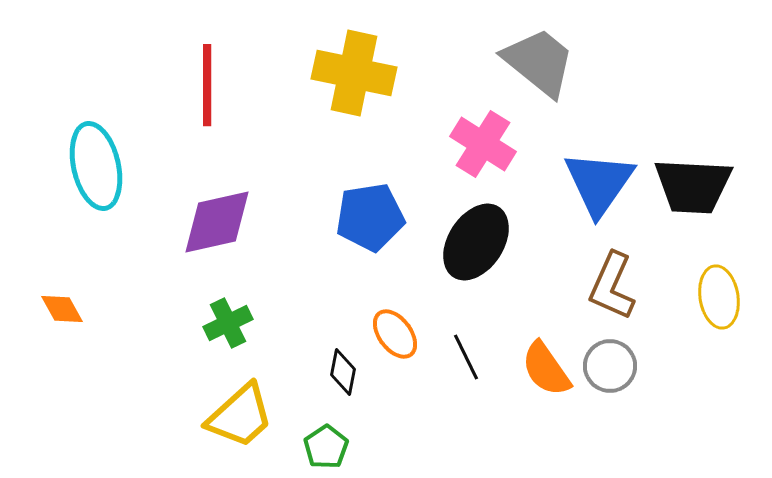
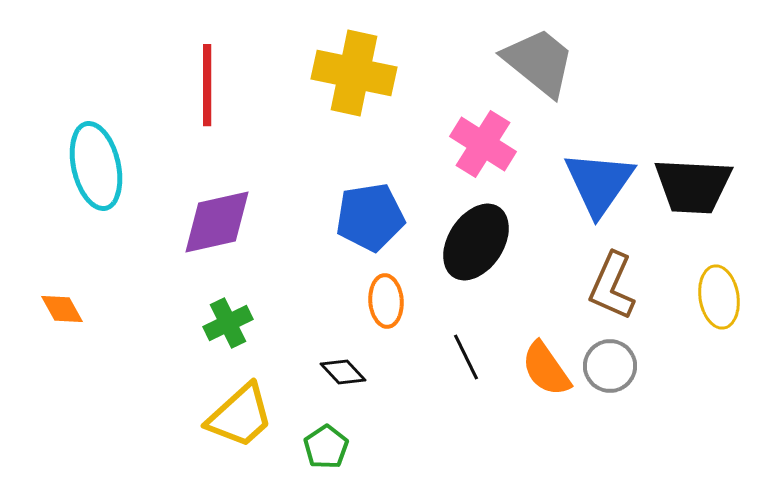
orange ellipse: moved 9 px left, 33 px up; rotated 33 degrees clockwise
black diamond: rotated 54 degrees counterclockwise
